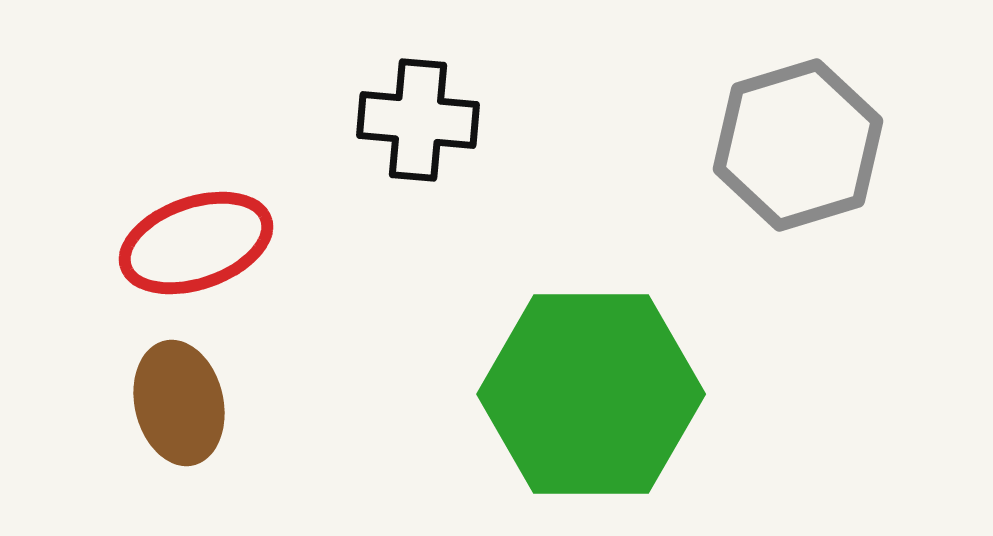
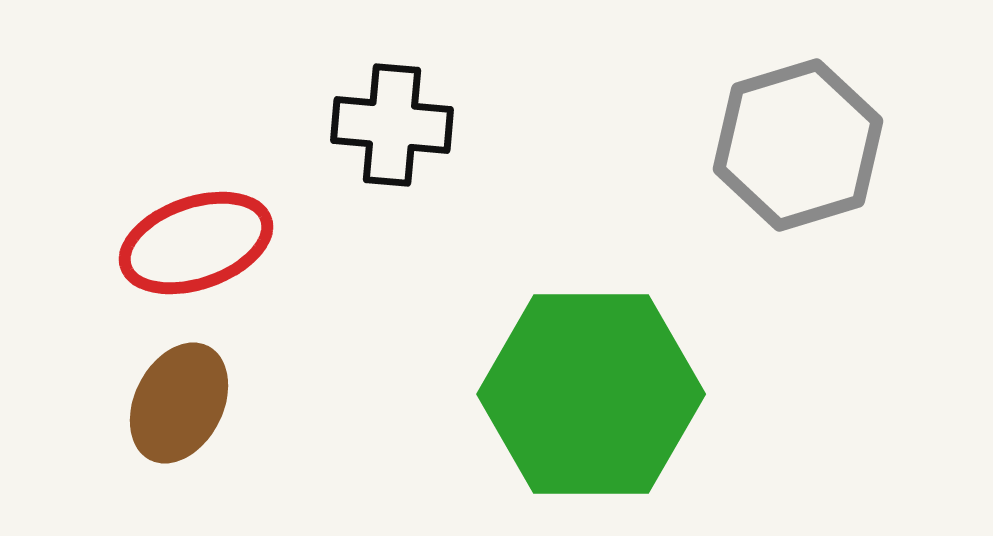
black cross: moved 26 px left, 5 px down
brown ellipse: rotated 40 degrees clockwise
